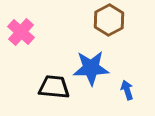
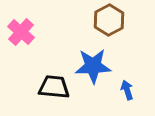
blue star: moved 2 px right, 2 px up
